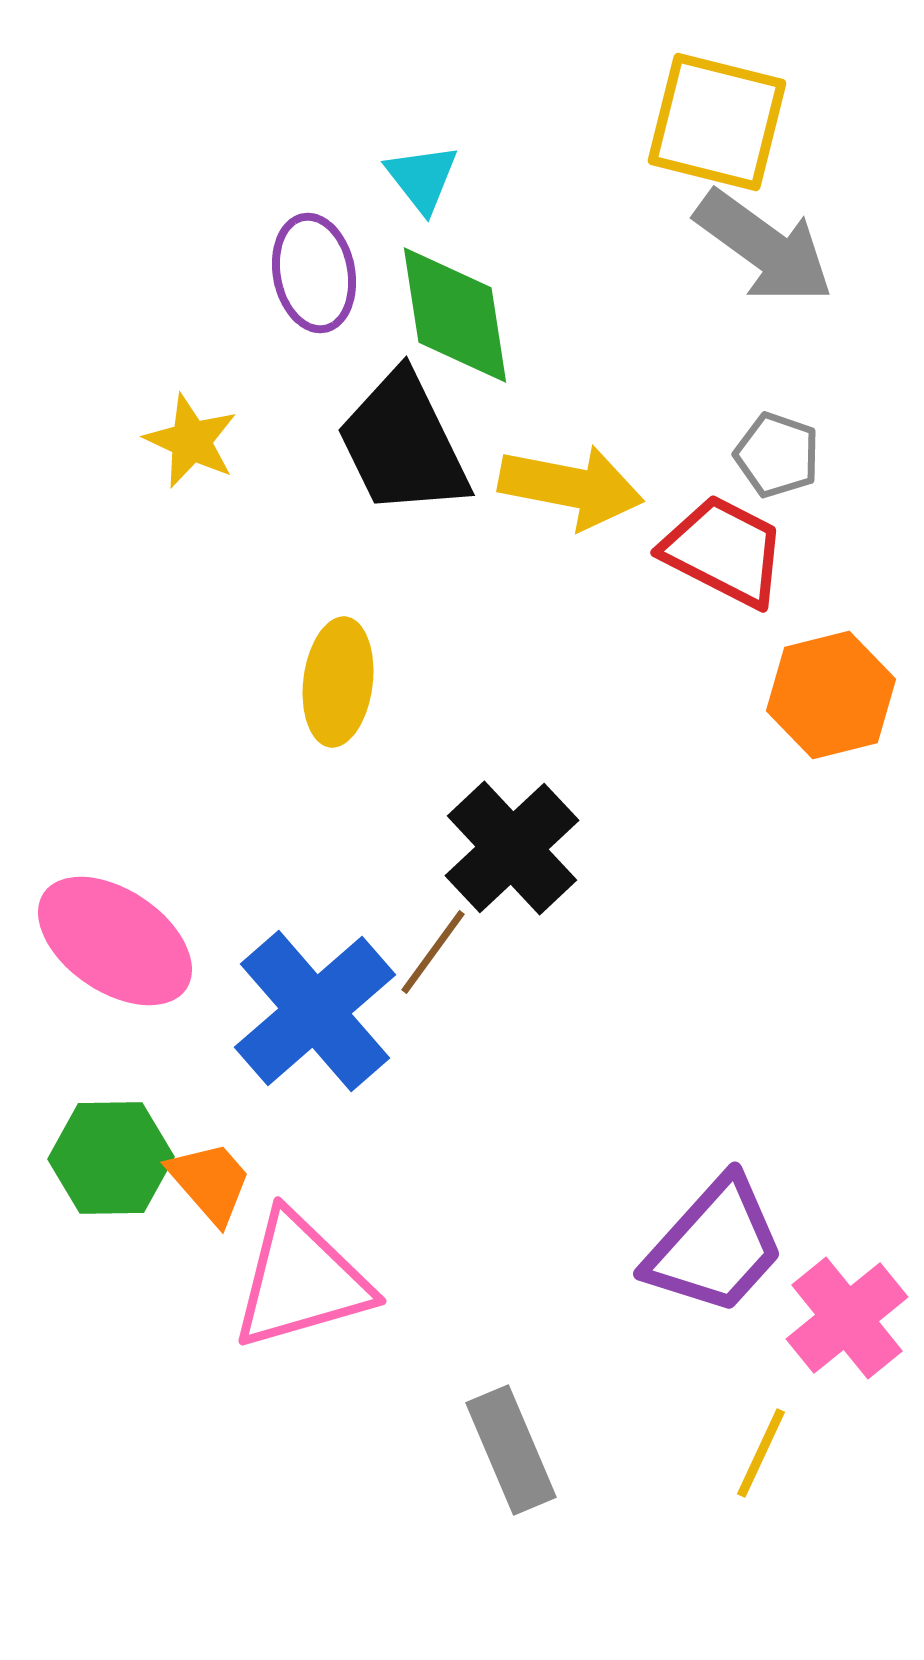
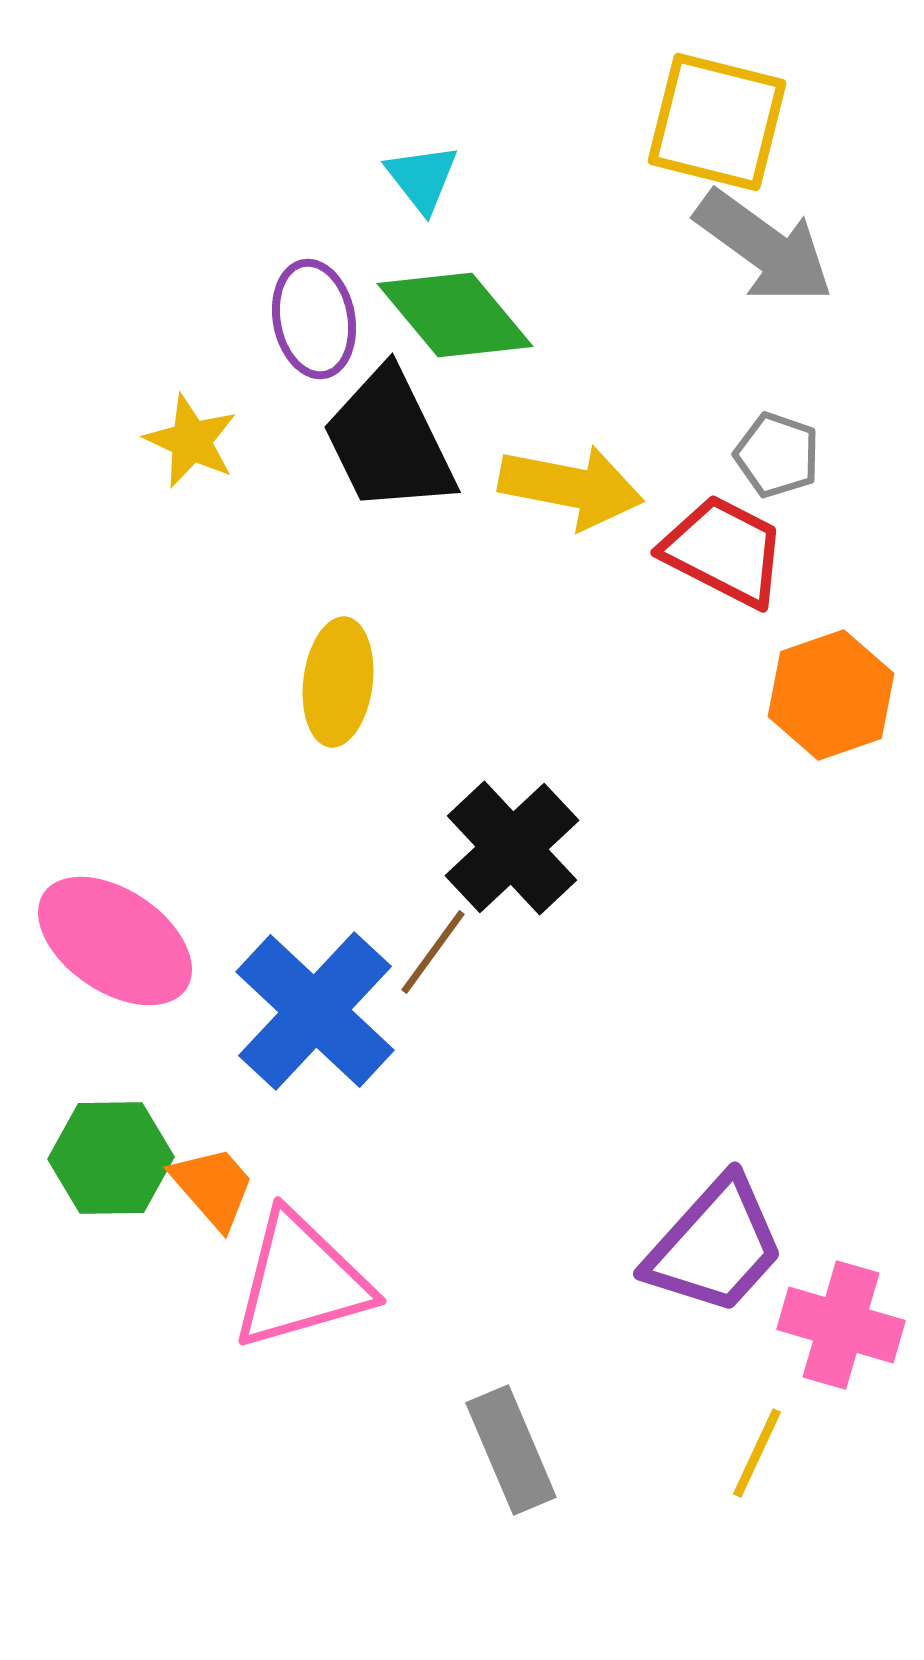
purple ellipse: moved 46 px down
green diamond: rotated 31 degrees counterclockwise
black trapezoid: moved 14 px left, 3 px up
orange hexagon: rotated 5 degrees counterclockwise
blue cross: rotated 6 degrees counterclockwise
orange trapezoid: moved 3 px right, 5 px down
pink cross: moved 6 px left, 7 px down; rotated 35 degrees counterclockwise
yellow line: moved 4 px left
